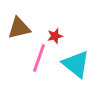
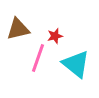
brown triangle: moved 1 px left, 1 px down
pink line: moved 1 px left
